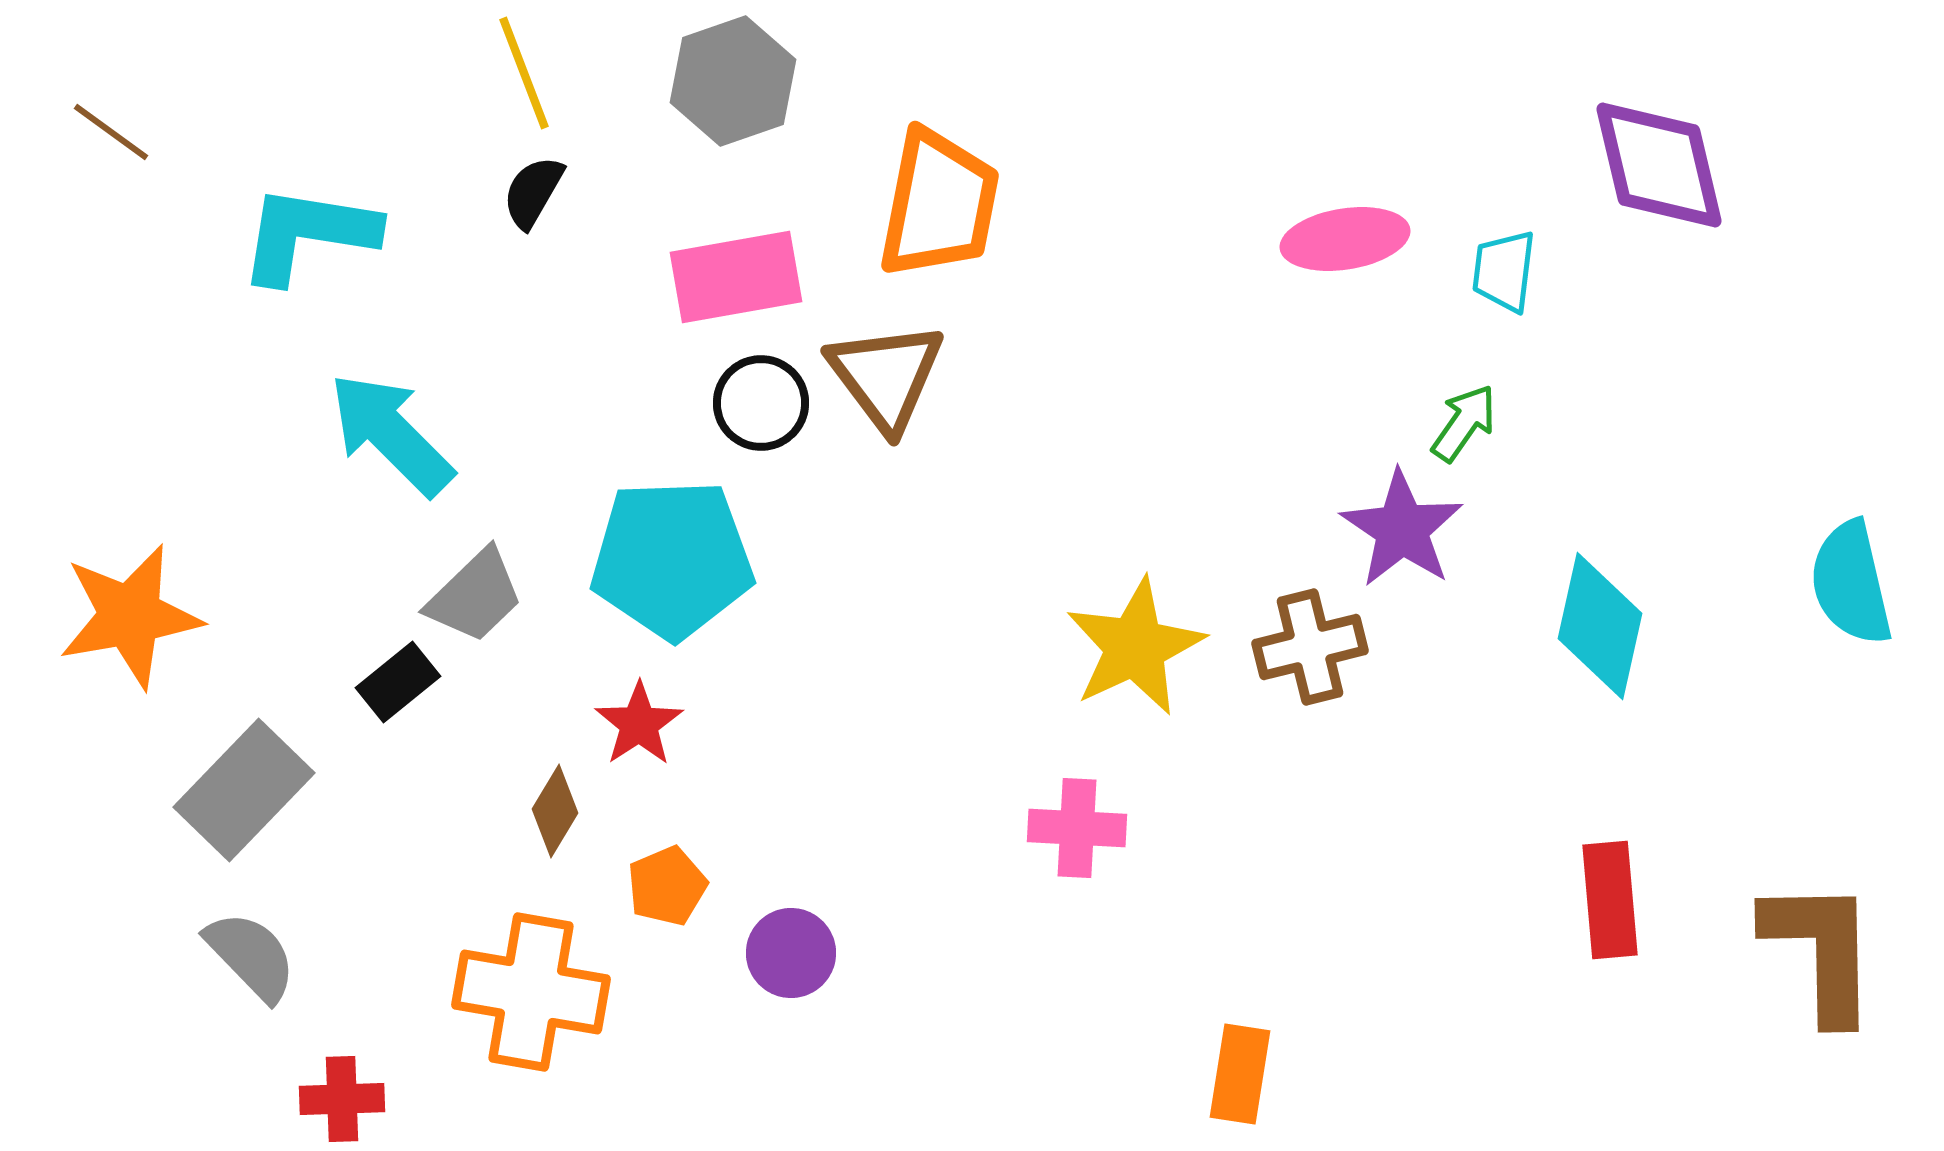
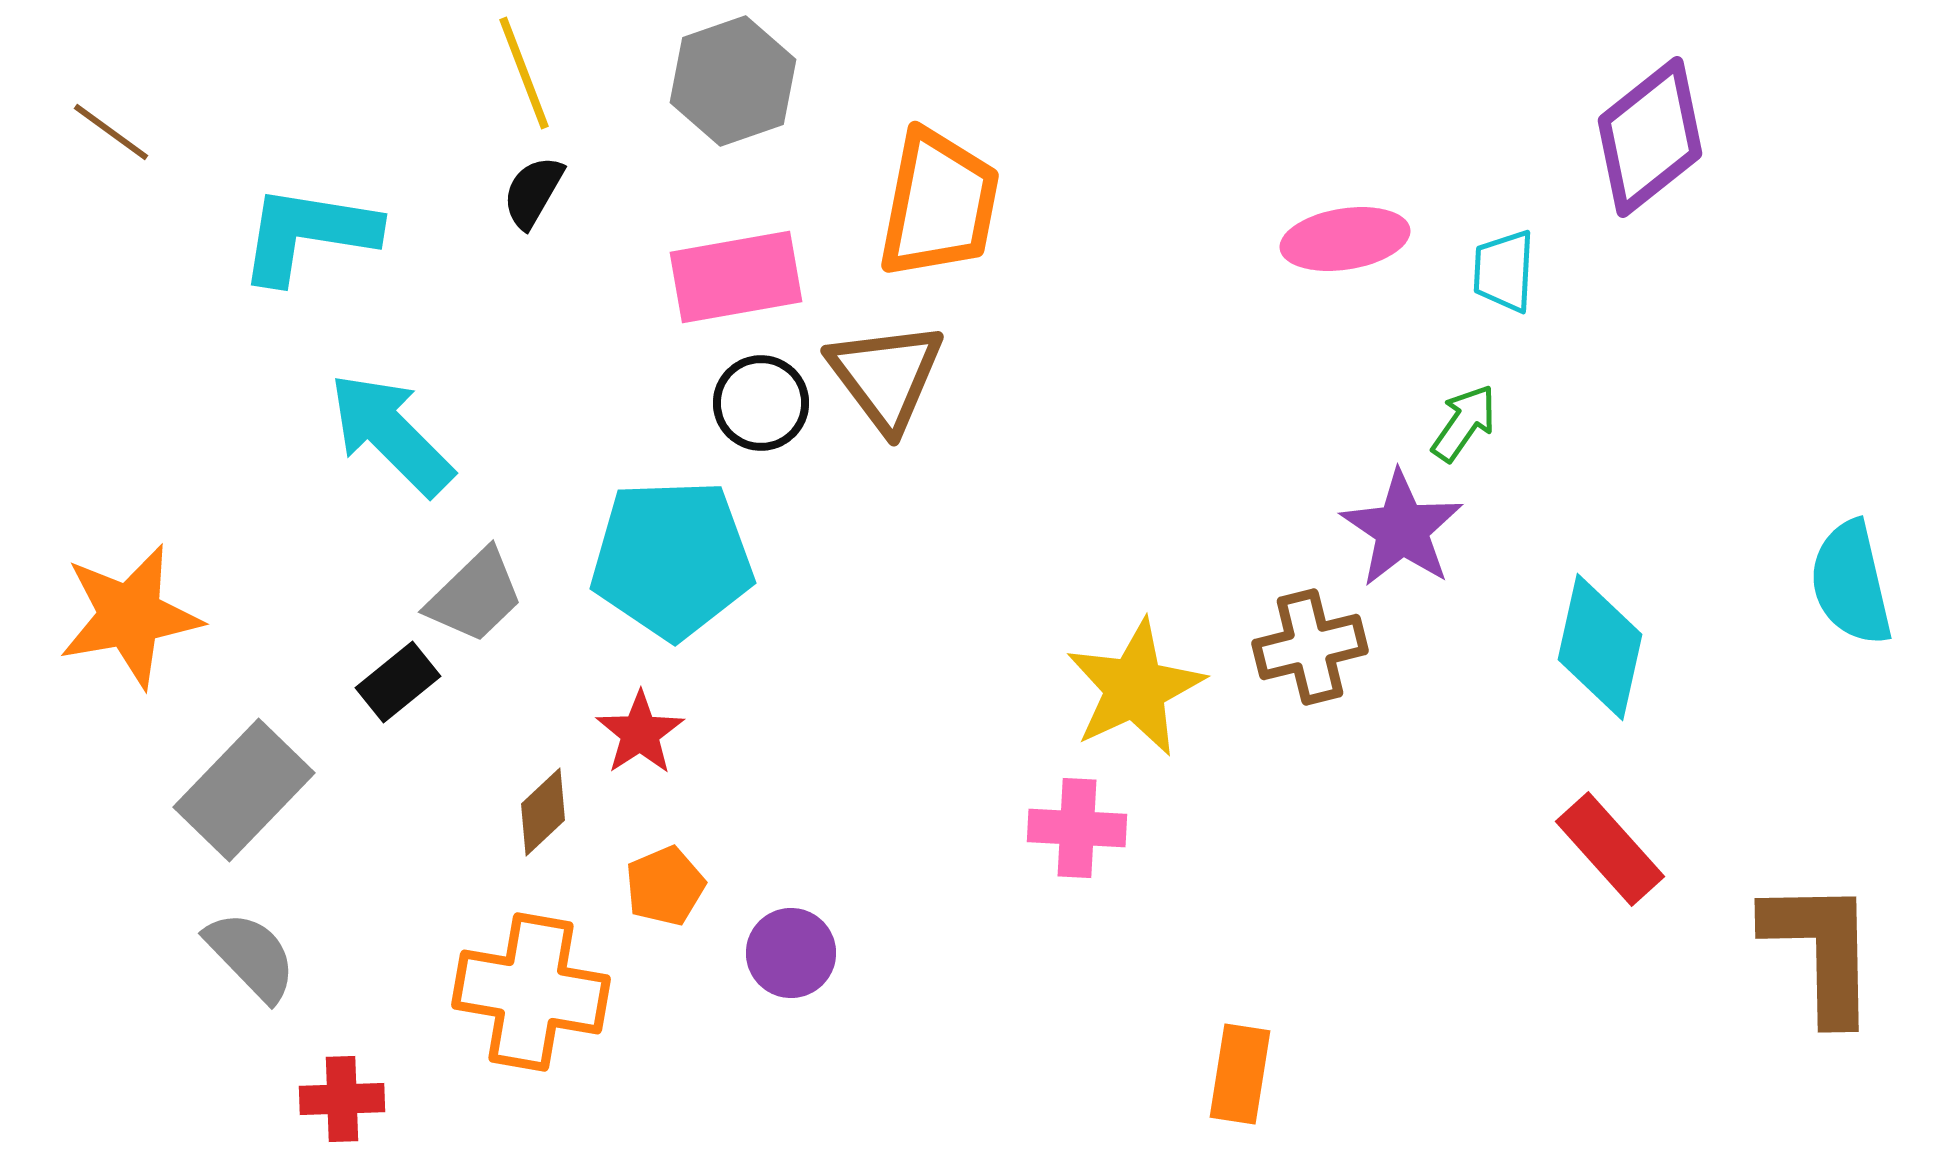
purple diamond: moved 9 px left, 28 px up; rotated 65 degrees clockwise
cyan trapezoid: rotated 4 degrees counterclockwise
cyan diamond: moved 21 px down
yellow star: moved 41 px down
red star: moved 1 px right, 9 px down
brown diamond: moved 12 px left, 1 px down; rotated 16 degrees clockwise
orange pentagon: moved 2 px left
red rectangle: moved 51 px up; rotated 37 degrees counterclockwise
